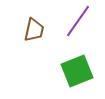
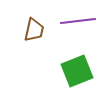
purple line: rotated 48 degrees clockwise
